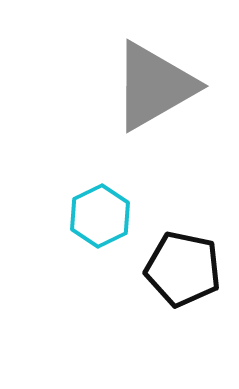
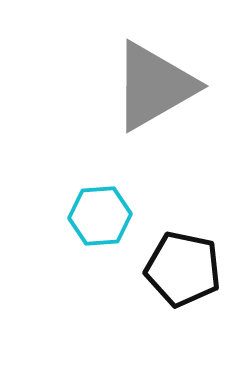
cyan hexagon: rotated 22 degrees clockwise
